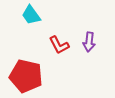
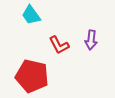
purple arrow: moved 2 px right, 2 px up
red pentagon: moved 6 px right
